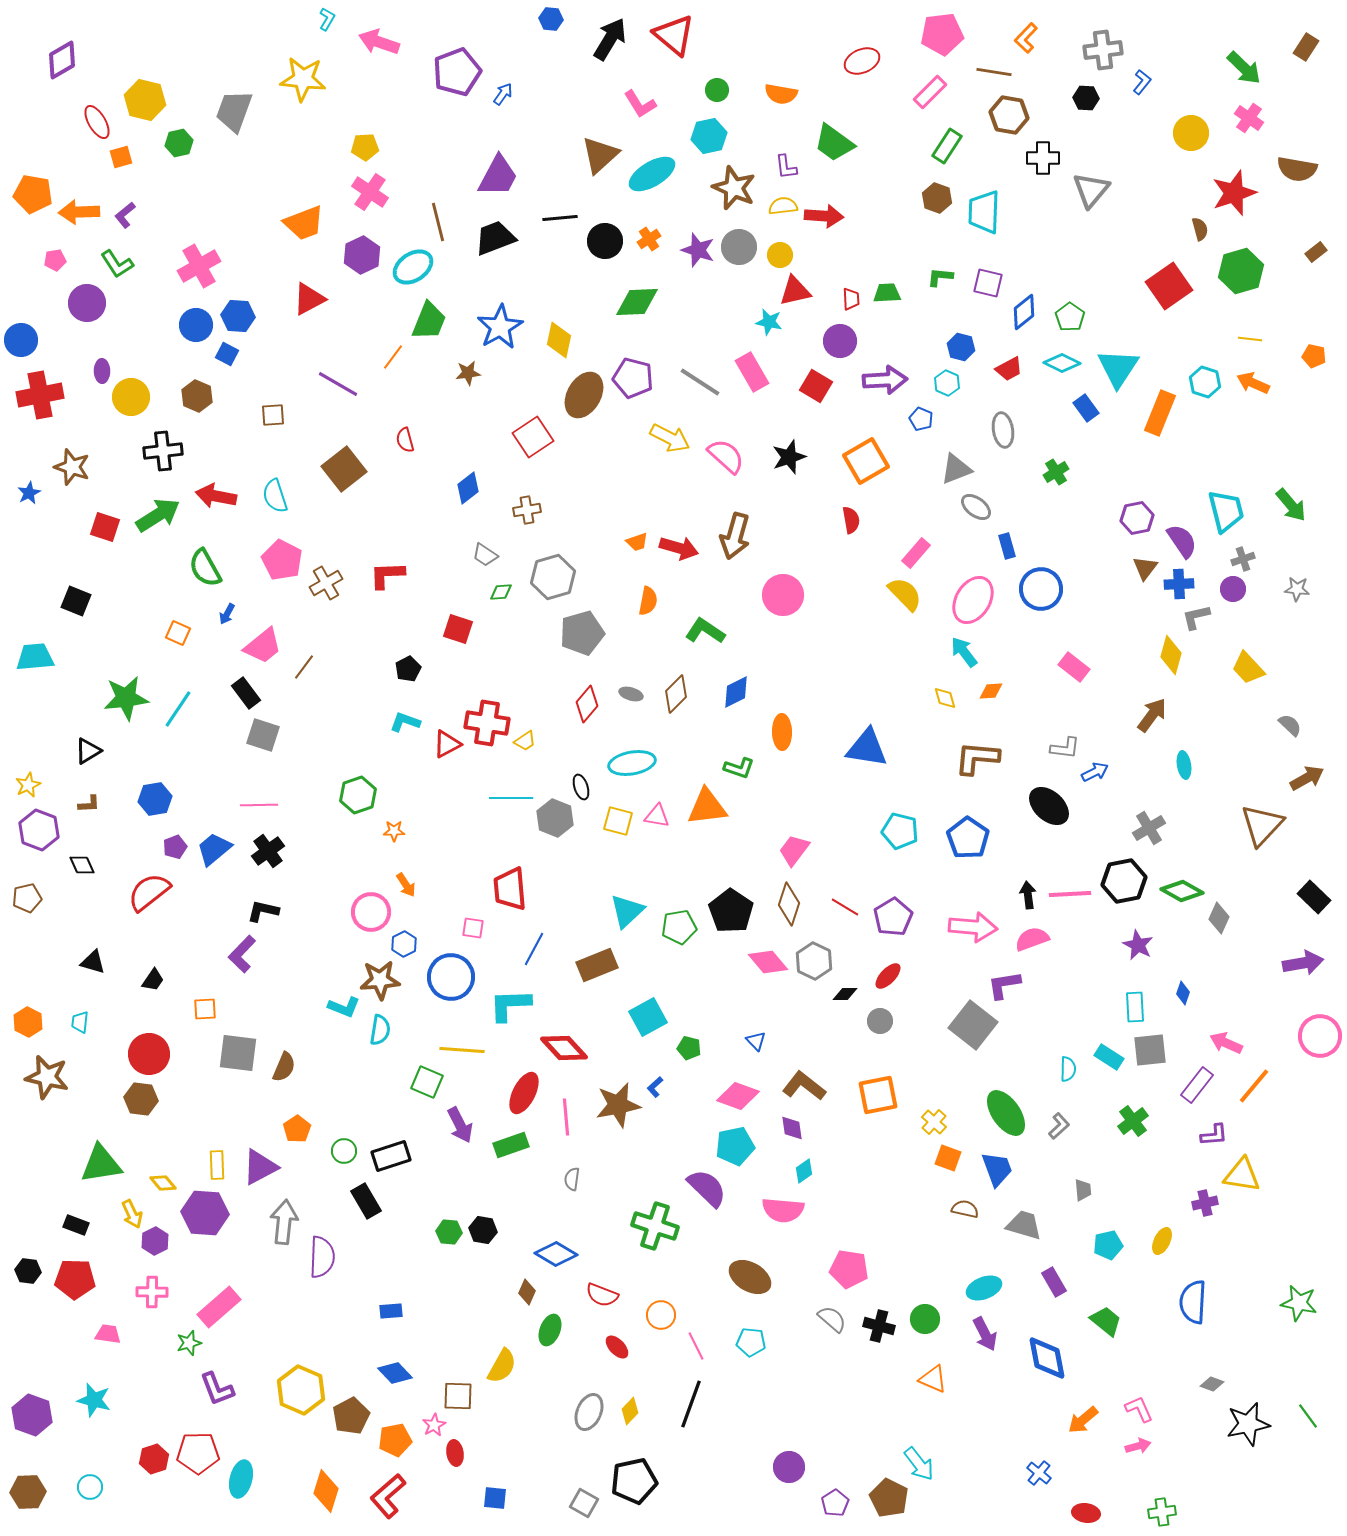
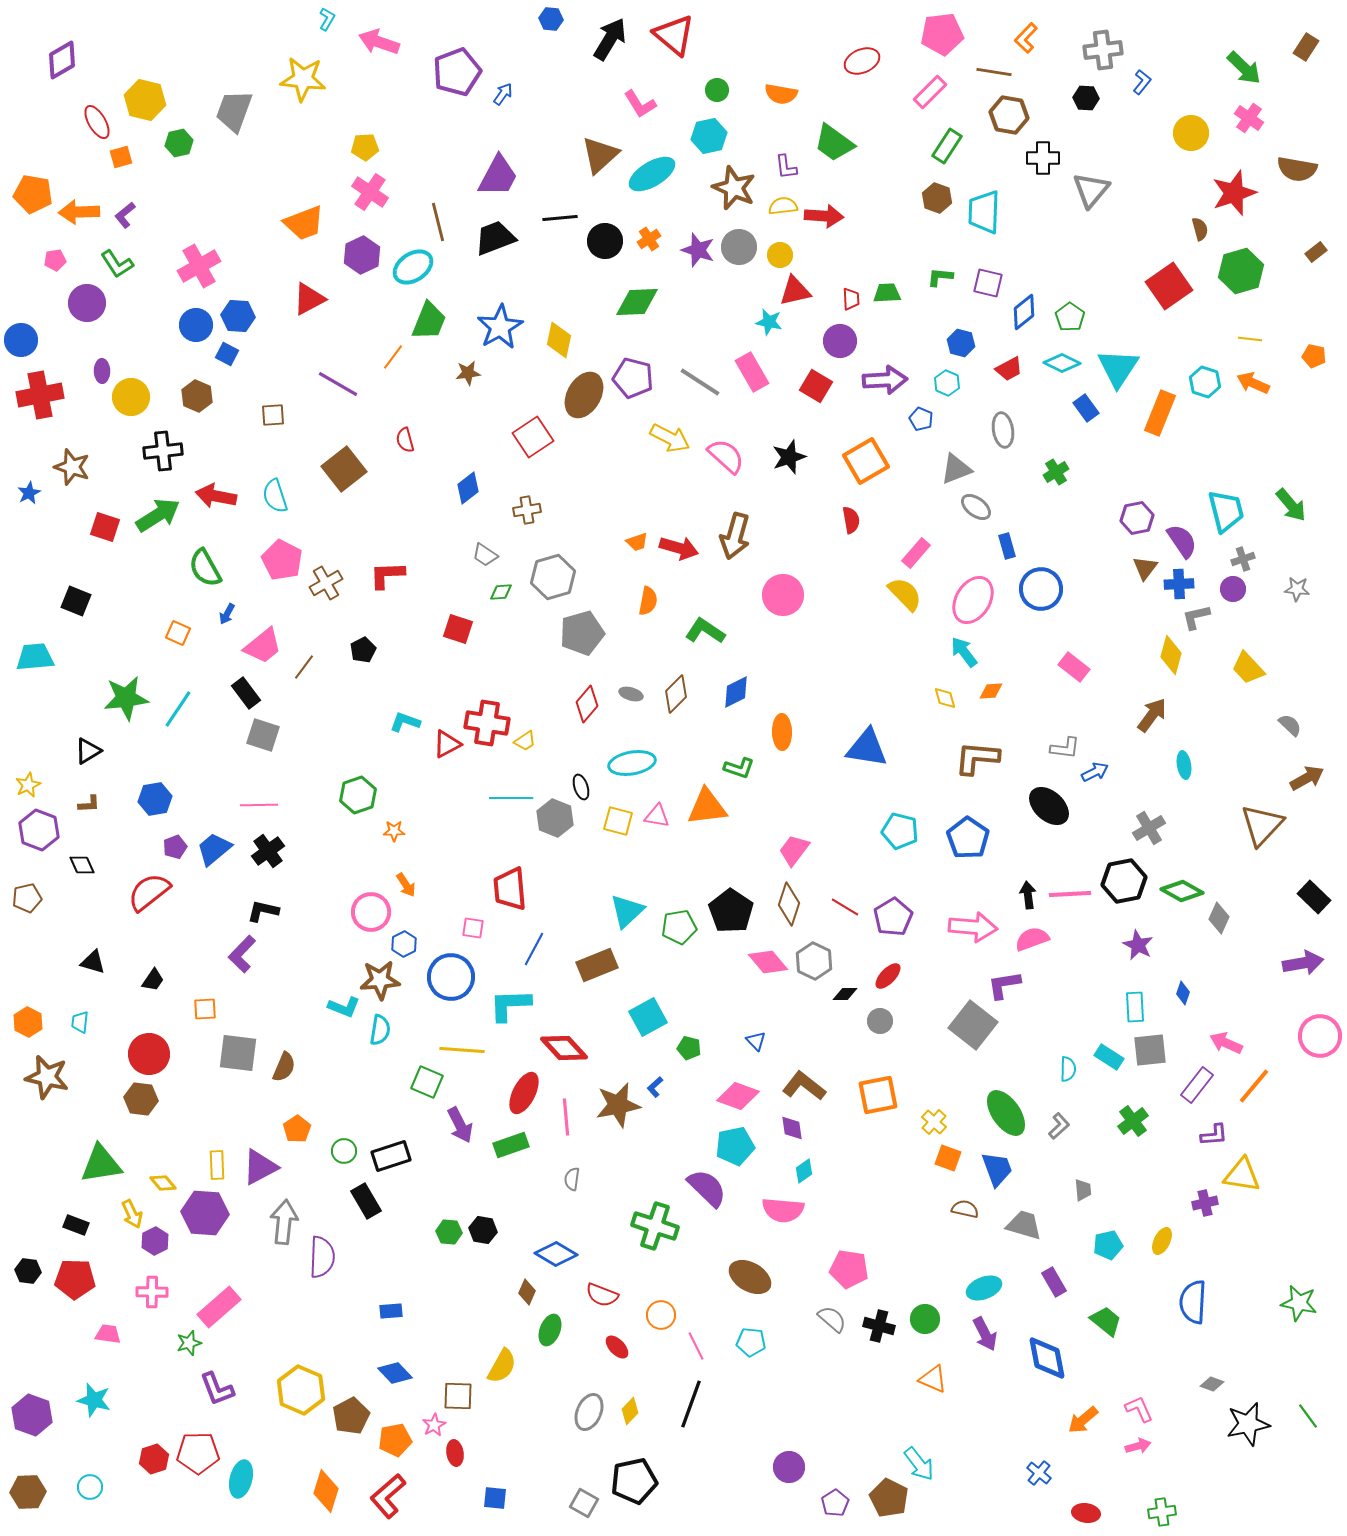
blue hexagon at (961, 347): moved 4 px up
black pentagon at (408, 669): moved 45 px left, 19 px up
